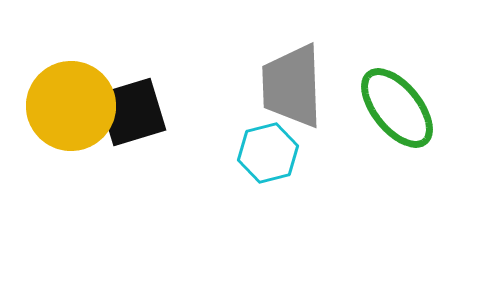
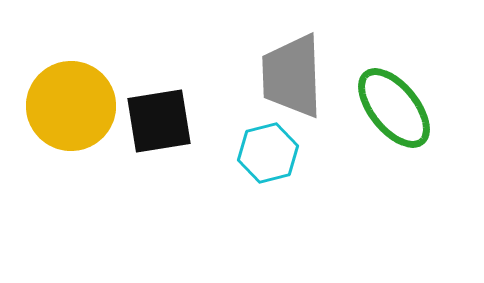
gray trapezoid: moved 10 px up
green ellipse: moved 3 px left
black square: moved 27 px right, 9 px down; rotated 8 degrees clockwise
